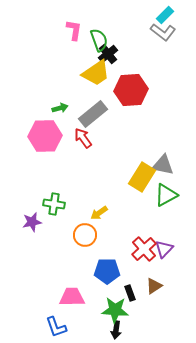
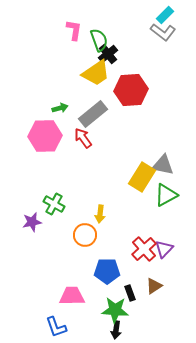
green cross: rotated 20 degrees clockwise
yellow arrow: moved 1 px right, 1 px down; rotated 48 degrees counterclockwise
pink trapezoid: moved 1 px up
